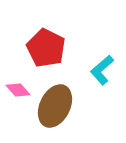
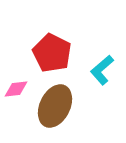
red pentagon: moved 6 px right, 5 px down
pink diamond: moved 2 px left, 1 px up; rotated 55 degrees counterclockwise
